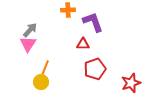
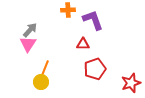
purple L-shape: moved 2 px up
